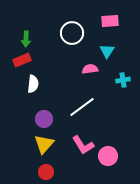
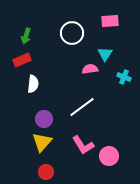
green arrow: moved 3 px up; rotated 14 degrees clockwise
cyan triangle: moved 2 px left, 3 px down
cyan cross: moved 1 px right, 3 px up; rotated 32 degrees clockwise
yellow triangle: moved 2 px left, 2 px up
pink circle: moved 1 px right
